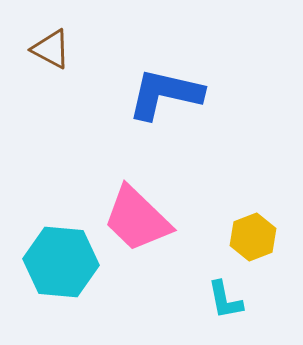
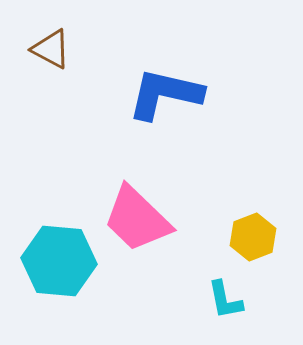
cyan hexagon: moved 2 px left, 1 px up
